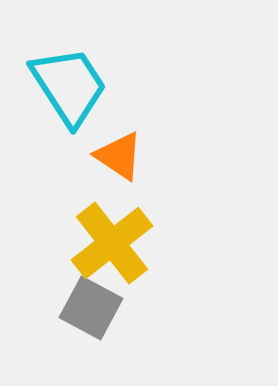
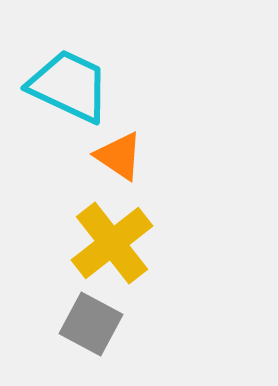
cyan trapezoid: rotated 32 degrees counterclockwise
gray square: moved 16 px down
